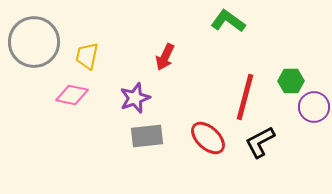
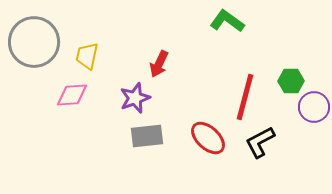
green L-shape: moved 1 px left
red arrow: moved 6 px left, 7 px down
pink diamond: rotated 16 degrees counterclockwise
